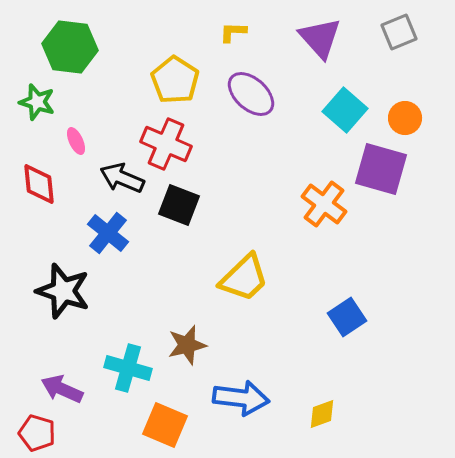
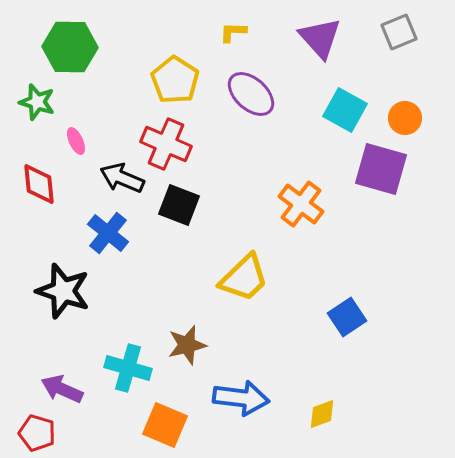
green hexagon: rotated 6 degrees counterclockwise
cyan square: rotated 12 degrees counterclockwise
orange cross: moved 23 px left
